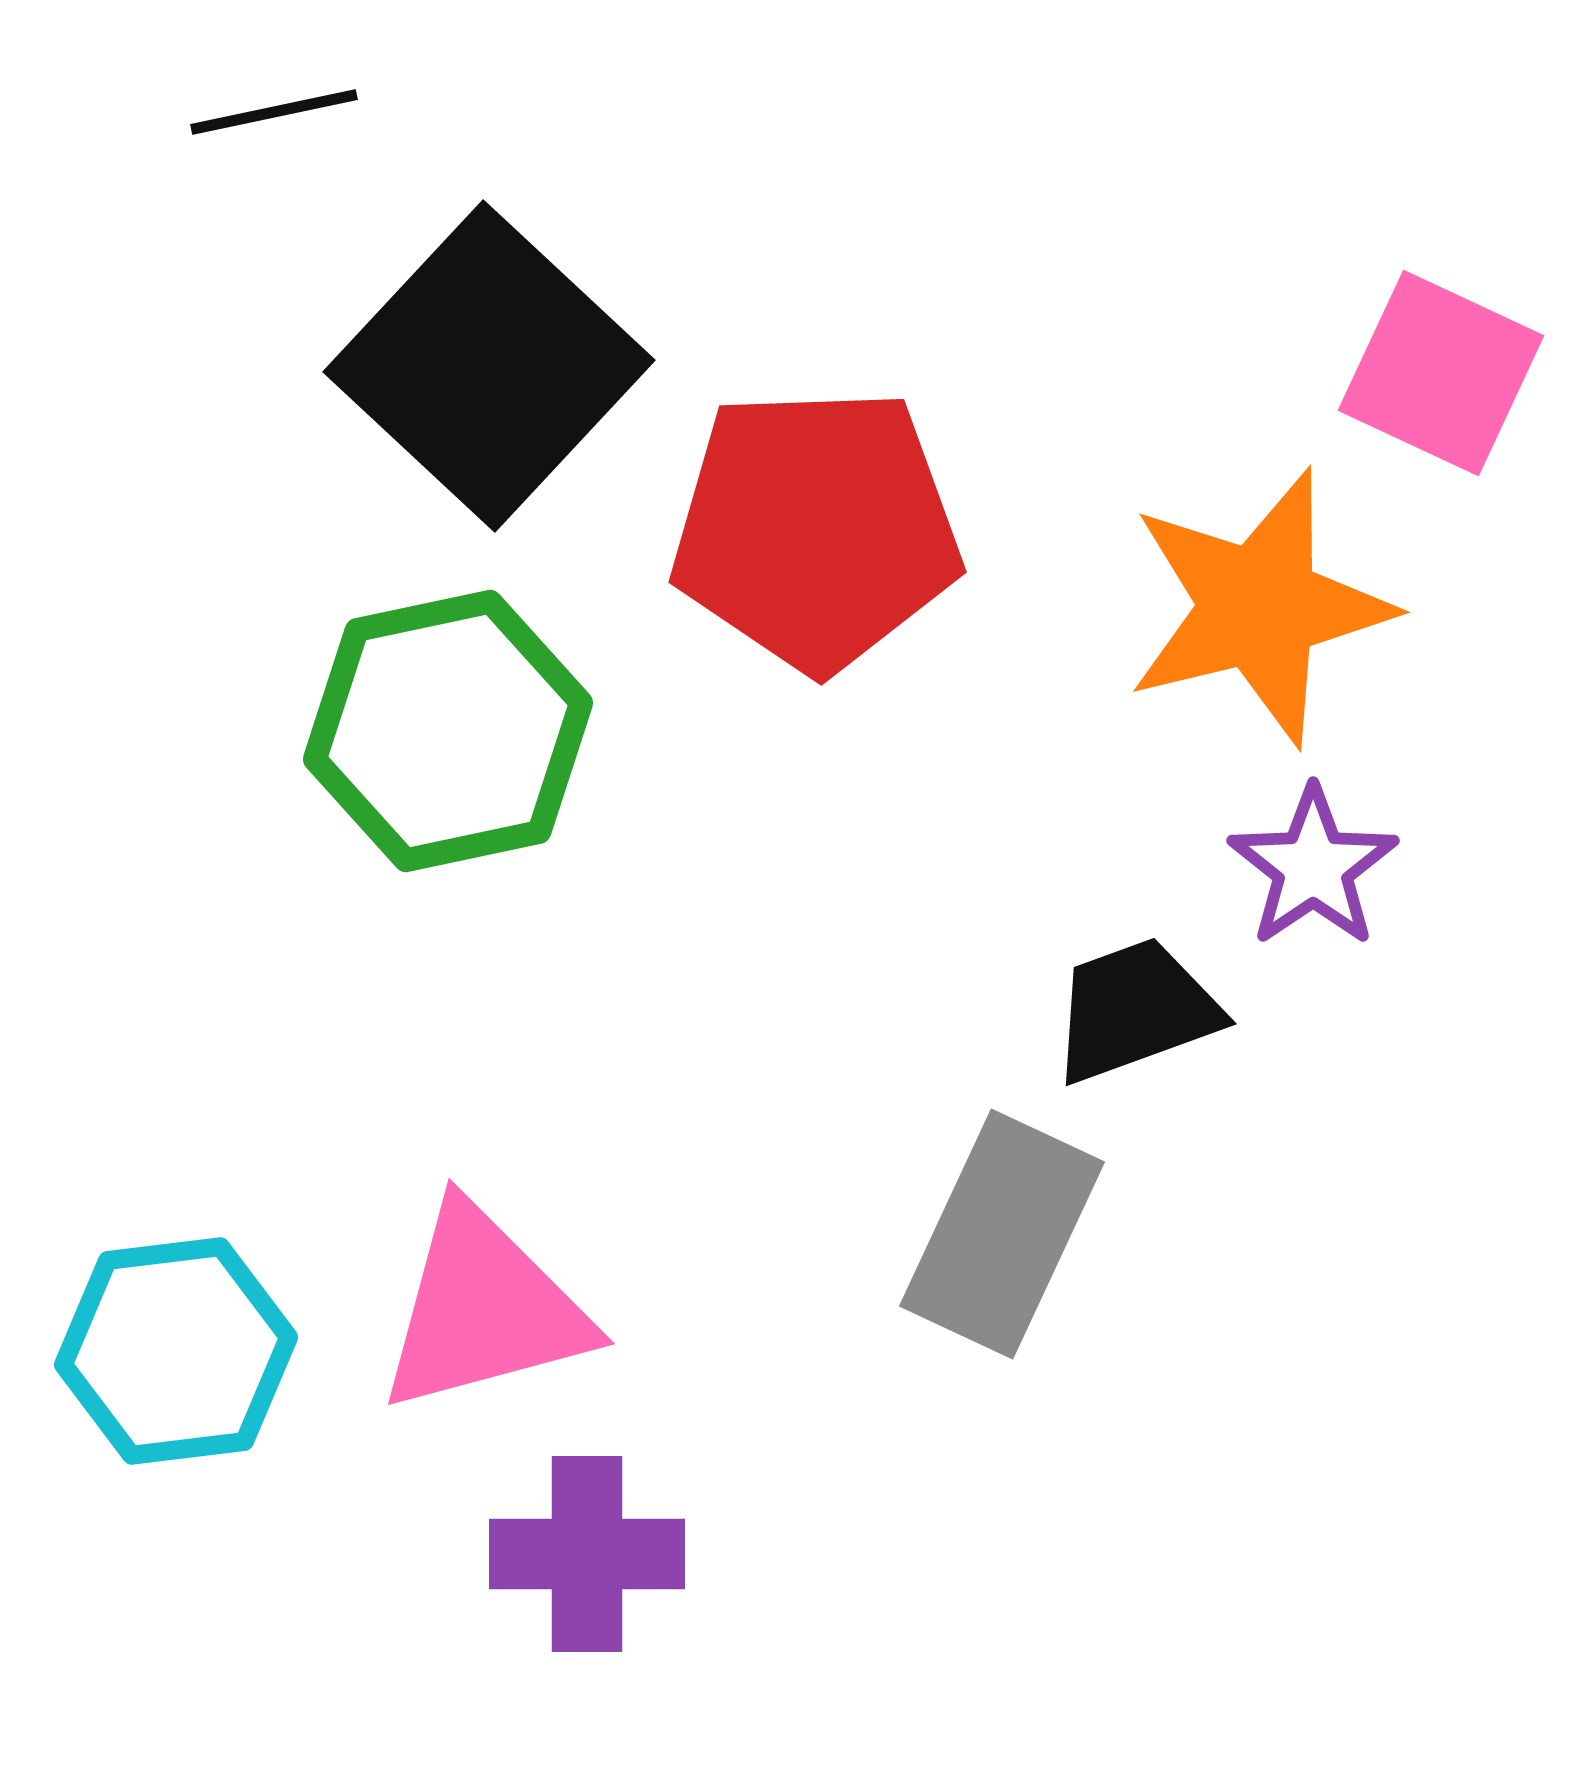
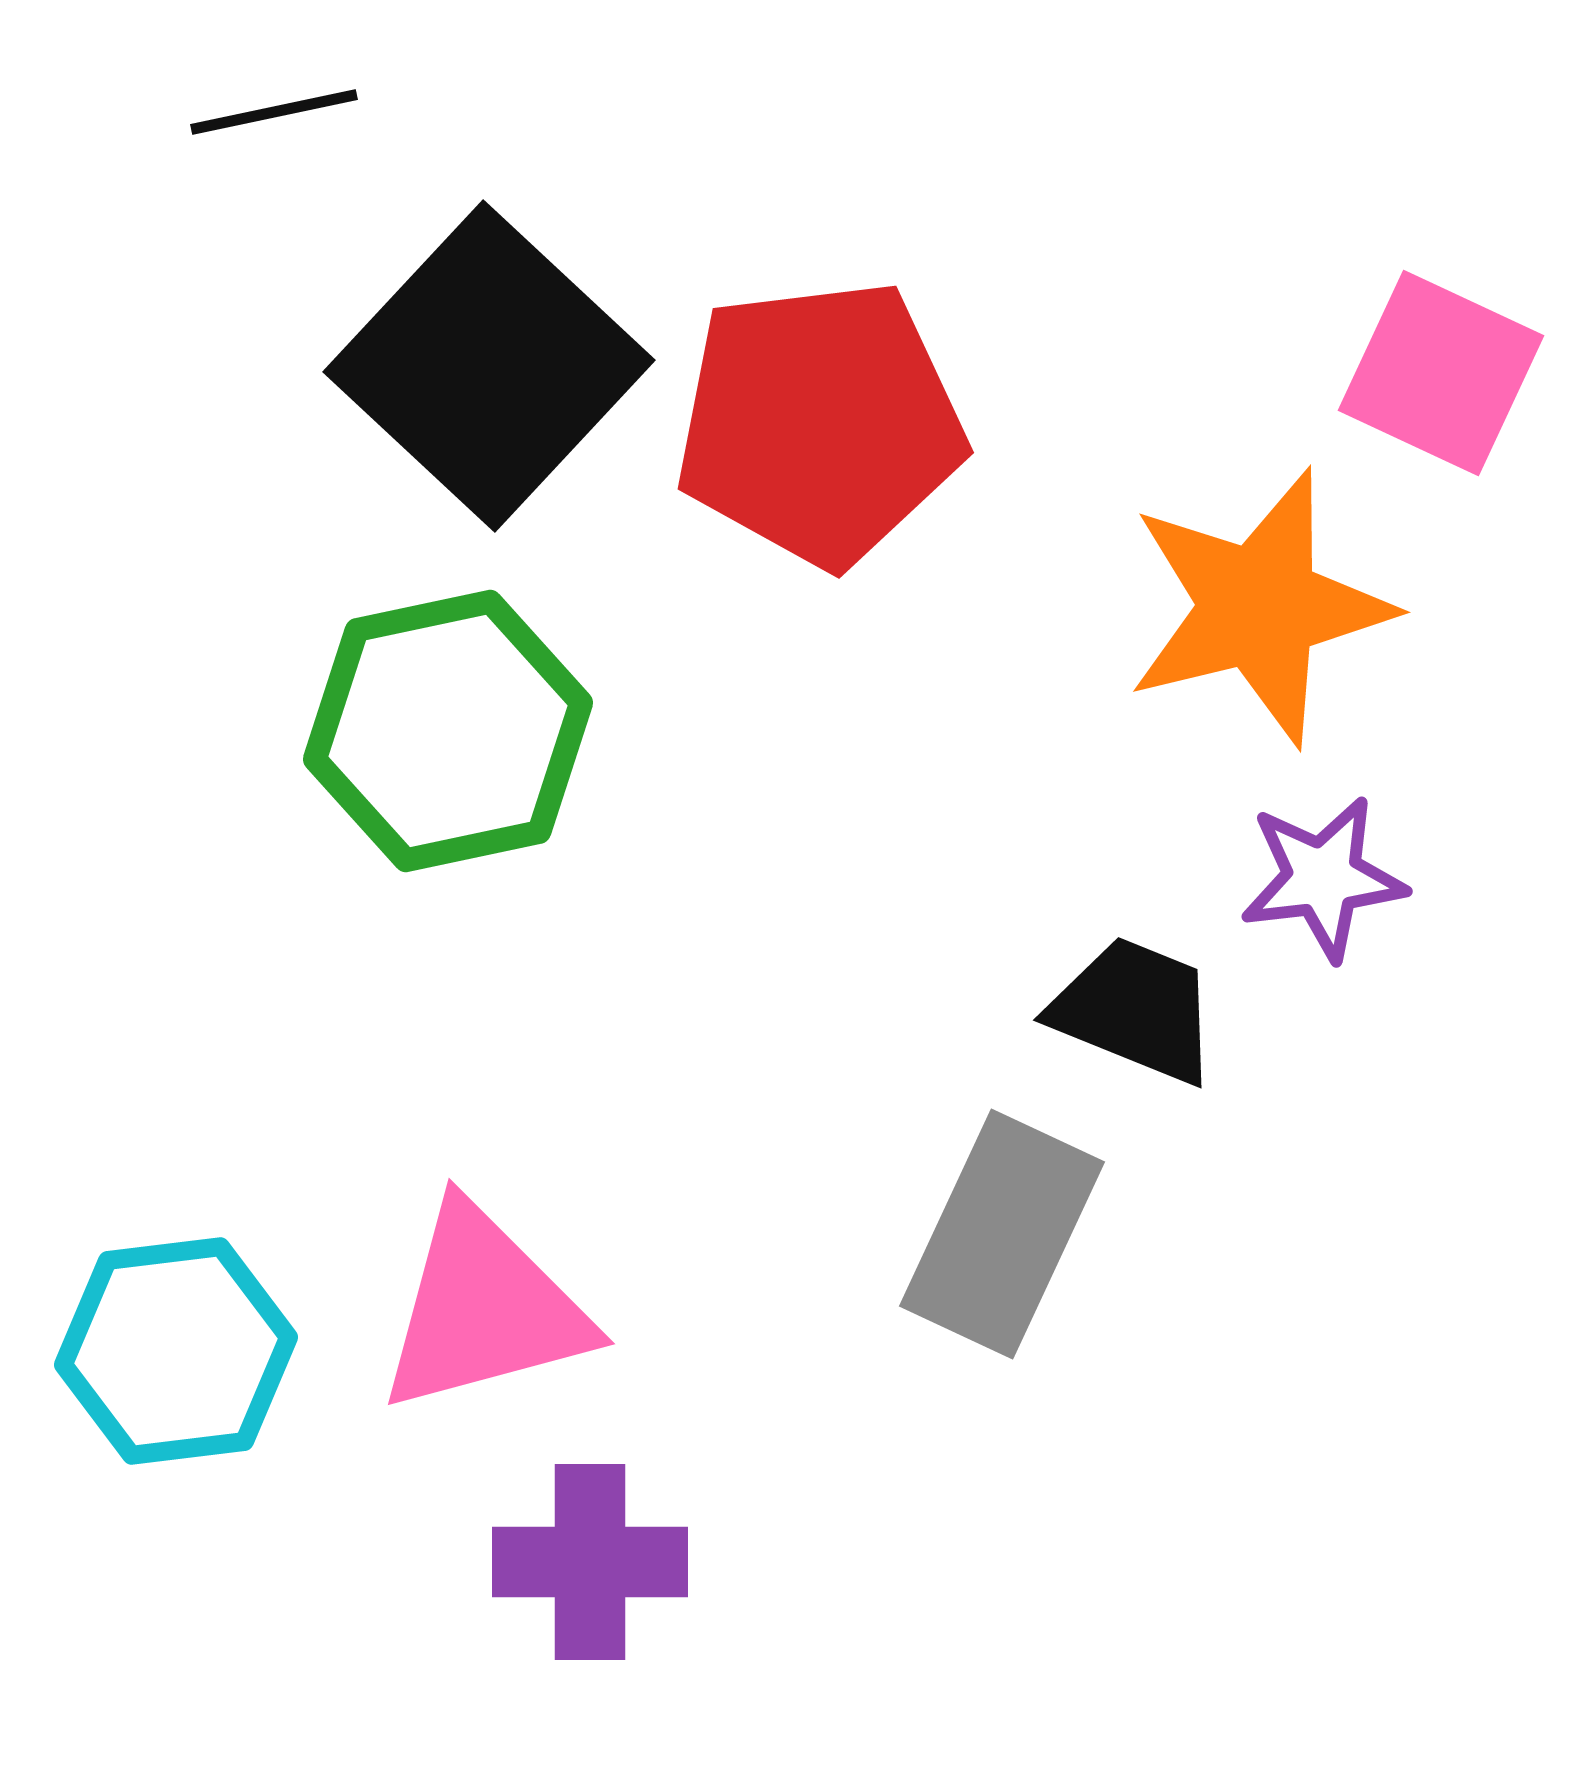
red pentagon: moved 4 px right, 106 px up; rotated 5 degrees counterclockwise
purple star: moved 10 px right, 11 px down; rotated 27 degrees clockwise
black trapezoid: rotated 42 degrees clockwise
purple cross: moved 3 px right, 8 px down
